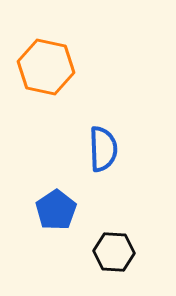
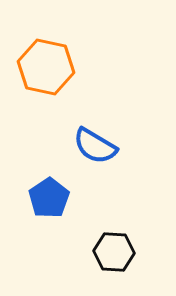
blue semicircle: moved 8 px left, 3 px up; rotated 123 degrees clockwise
blue pentagon: moved 7 px left, 12 px up
